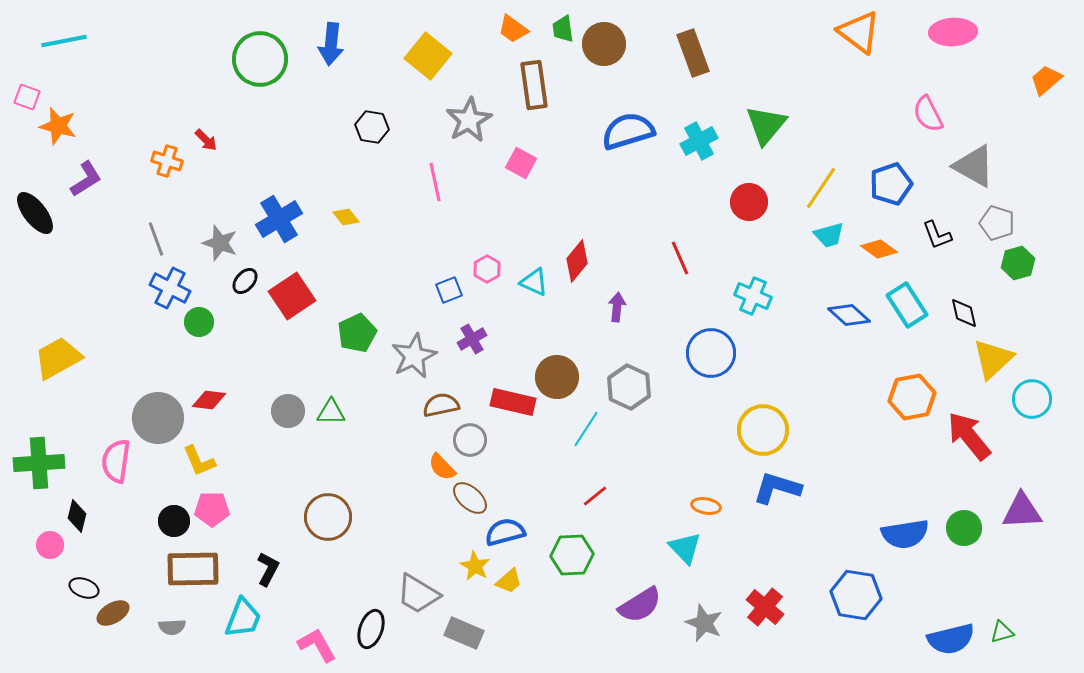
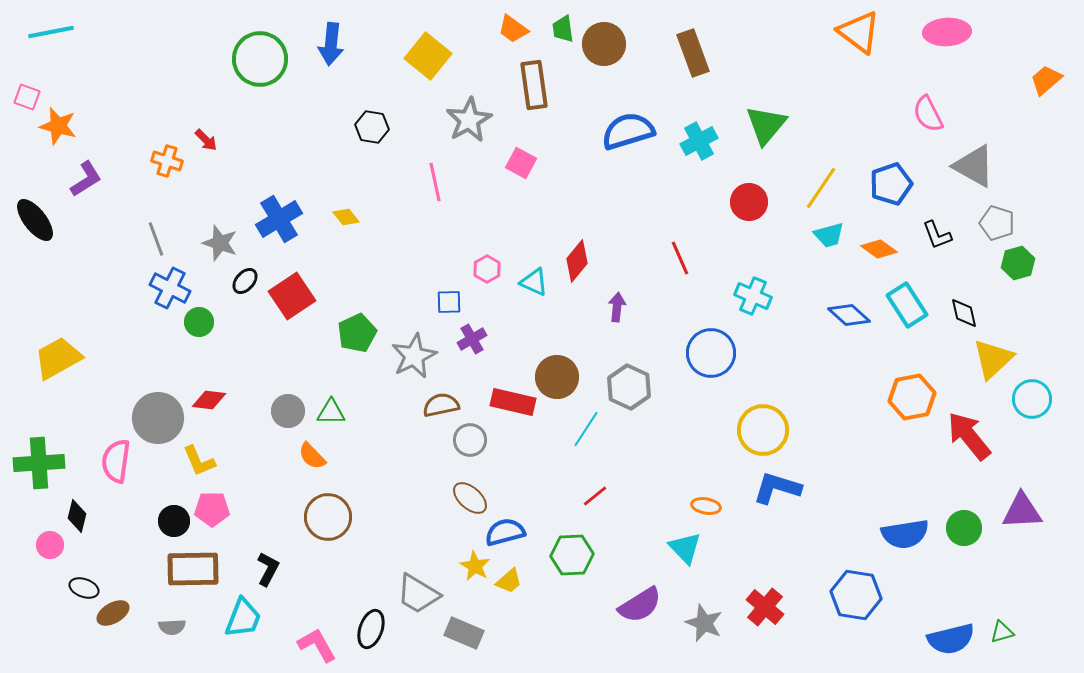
pink ellipse at (953, 32): moved 6 px left
cyan line at (64, 41): moved 13 px left, 9 px up
black ellipse at (35, 213): moved 7 px down
blue square at (449, 290): moved 12 px down; rotated 20 degrees clockwise
orange semicircle at (442, 467): moved 130 px left, 11 px up
